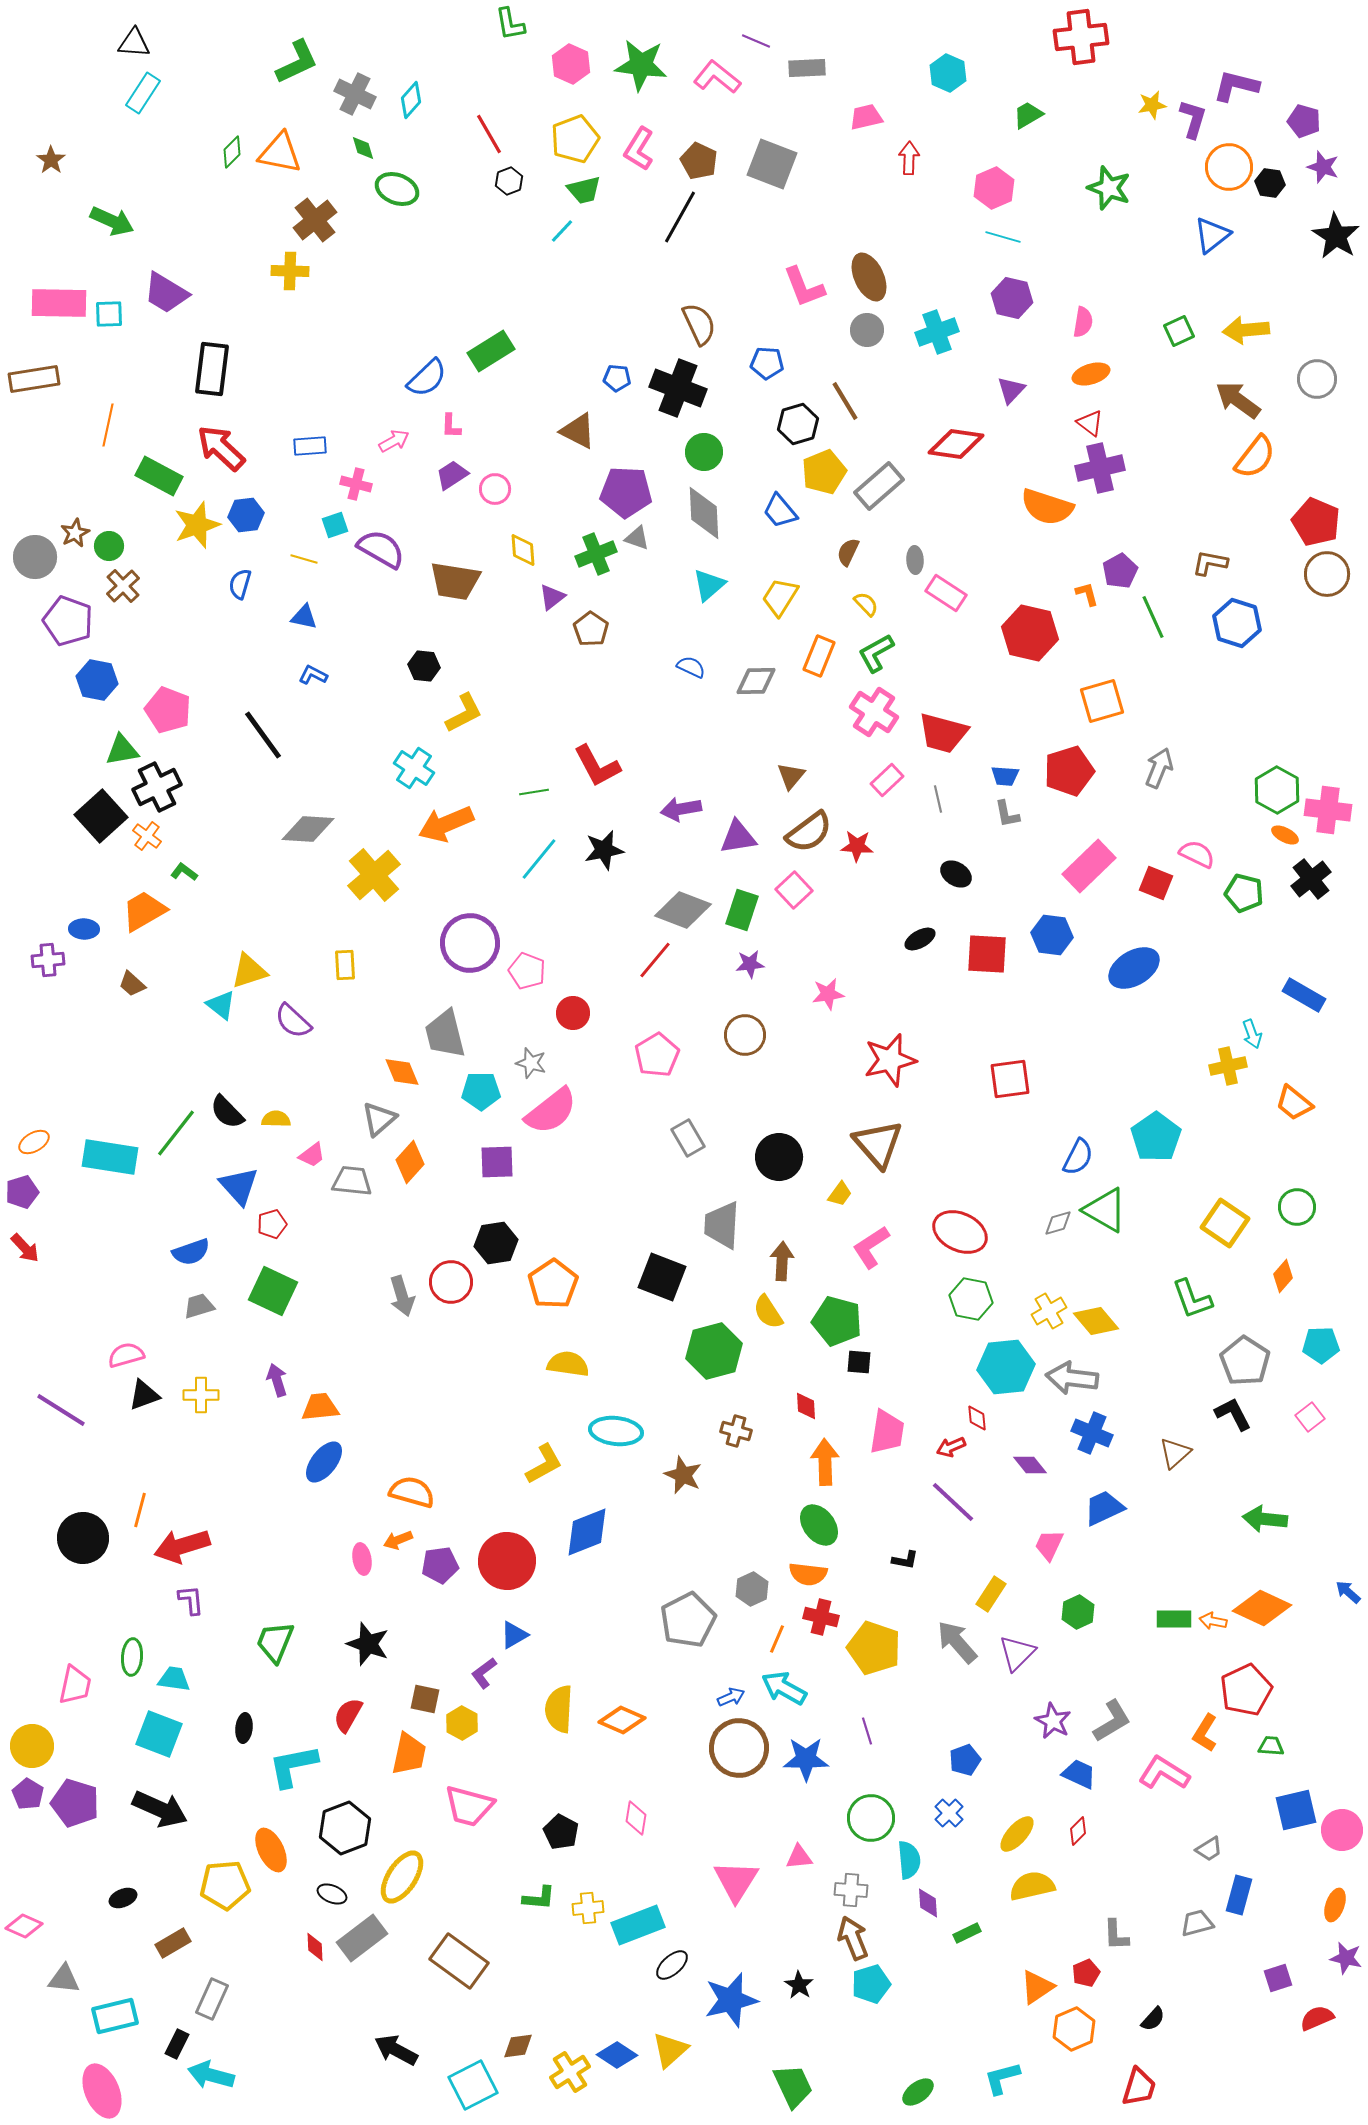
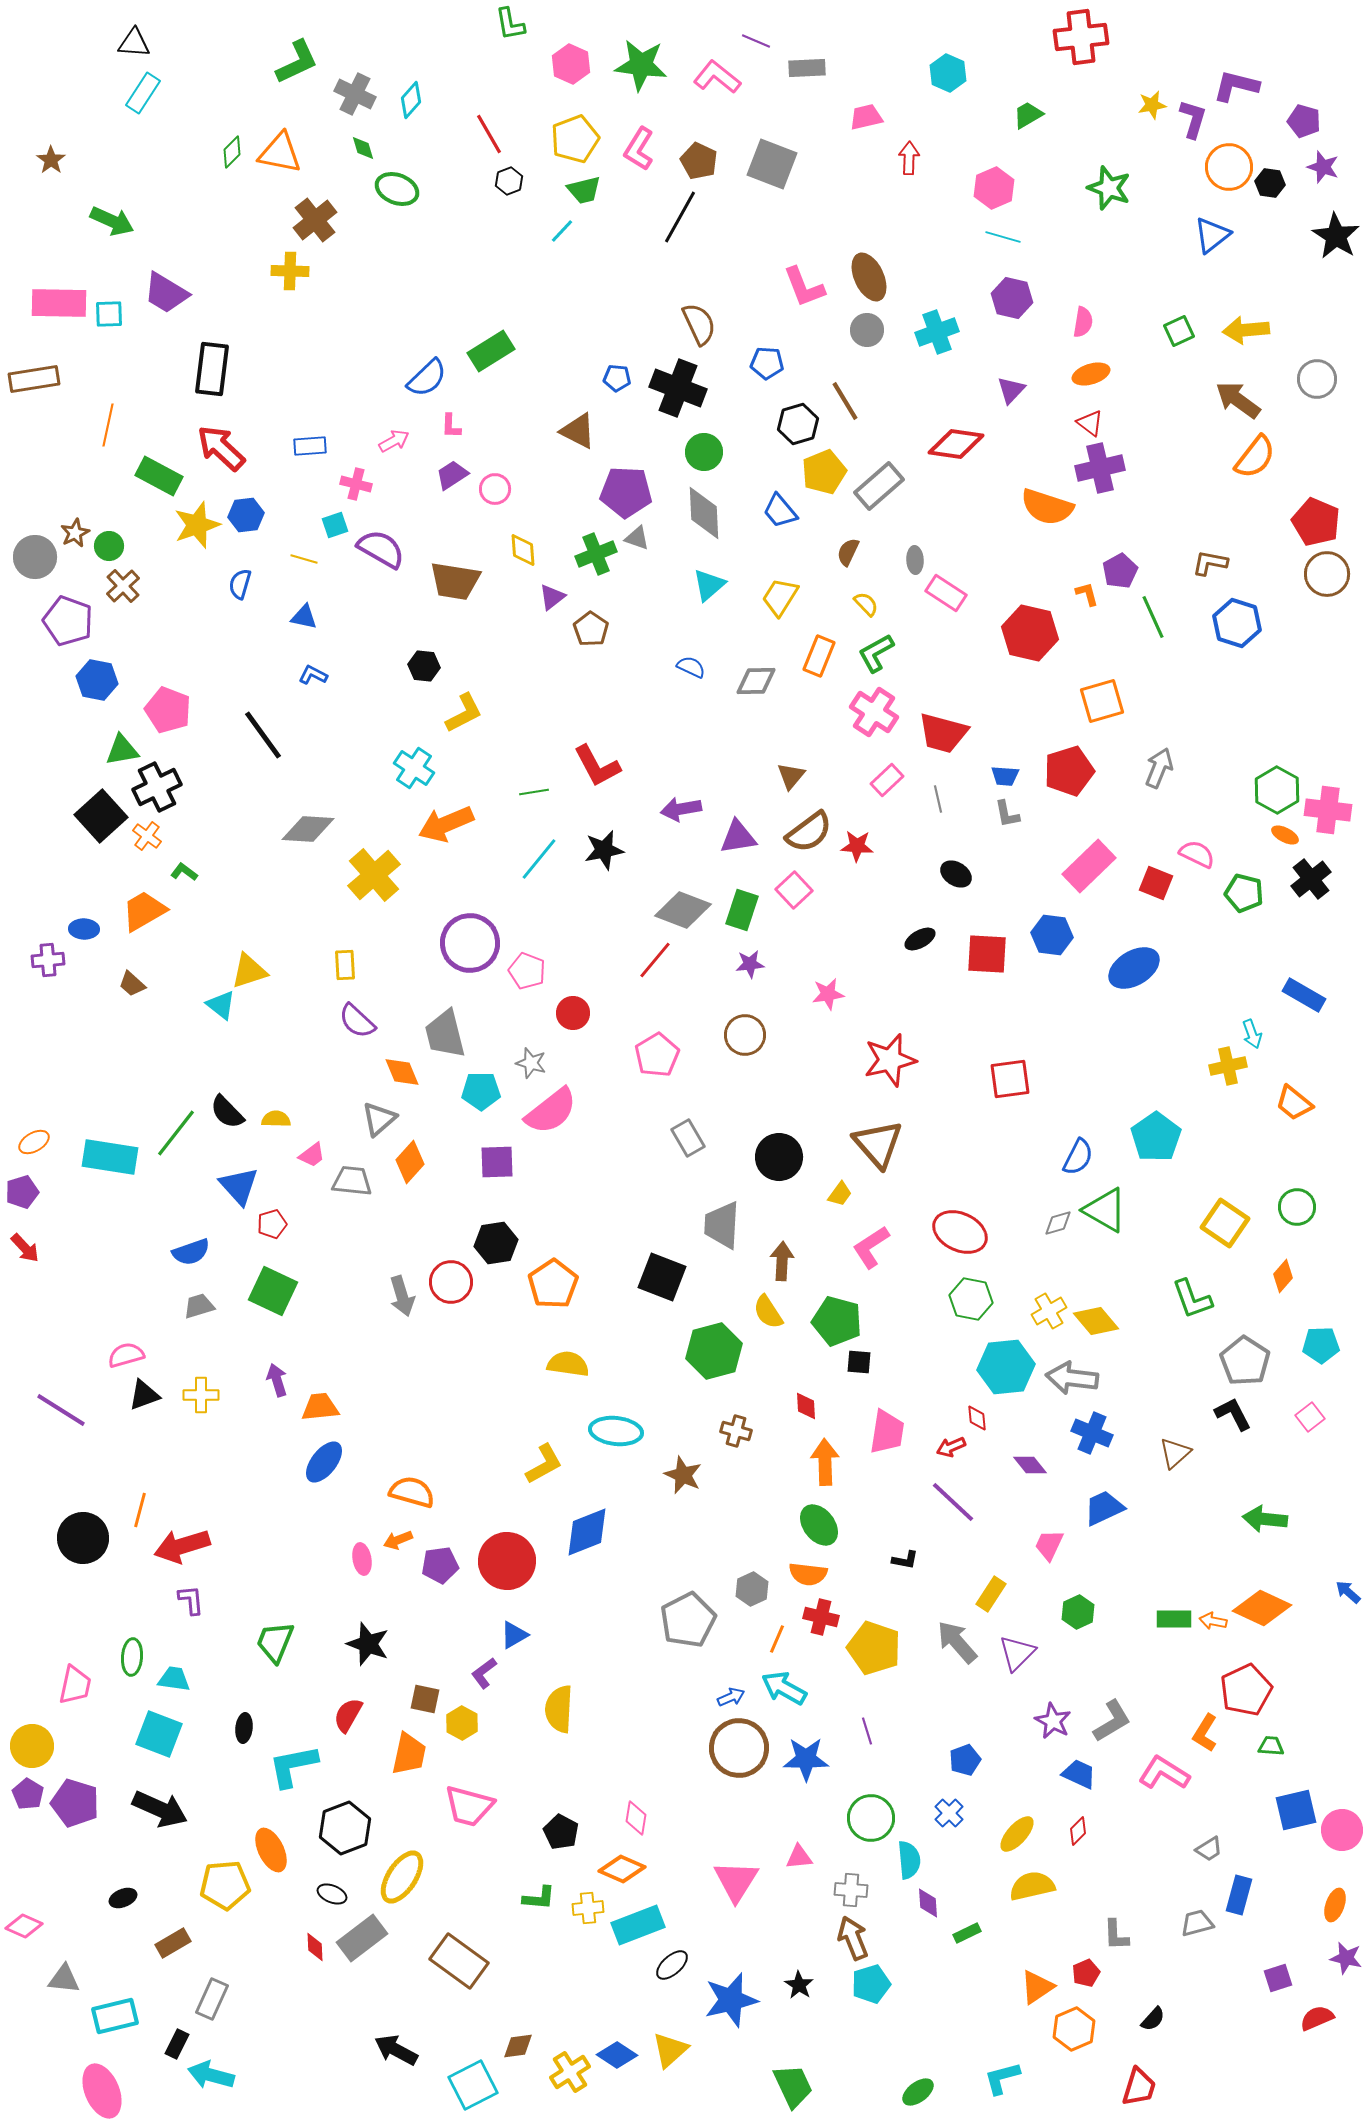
purple semicircle at (293, 1021): moved 64 px right
orange diamond at (622, 1720): moved 149 px down
